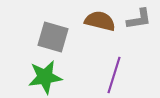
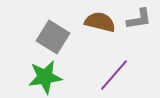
brown semicircle: moved 1 px down
gray square: rotated 16 degrees clockwise
purple line: rotated 24 degrees clockwise
